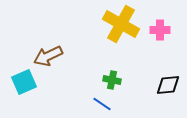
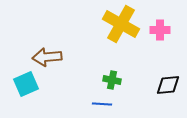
brown arrow: moved 1 px left, 1 px down; rotated 20 degrees clockwise
cyan square: moved 2 px right, 2 px down
blue line: rotated 30 degrees counterclockwise
